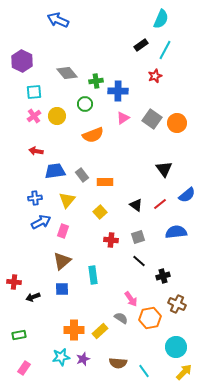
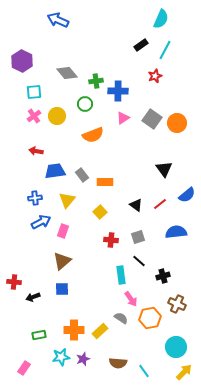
cyan rectangle at (93, 275): moved 28 px right
green rectangle at (19, 335): moved 20 px right
